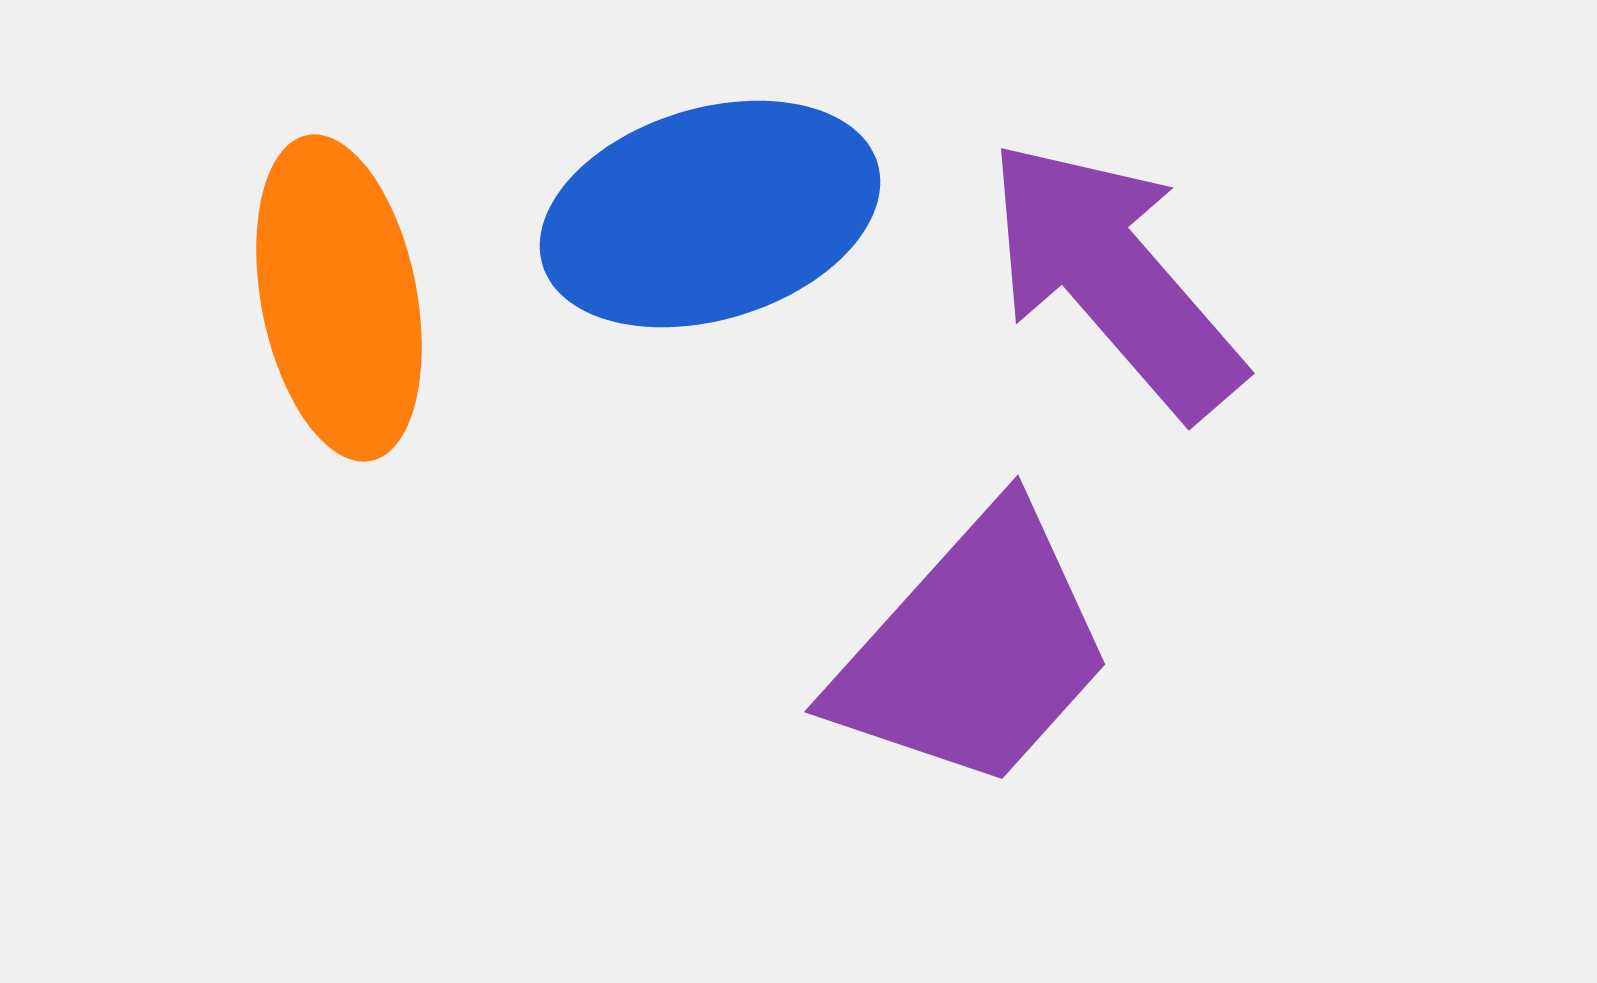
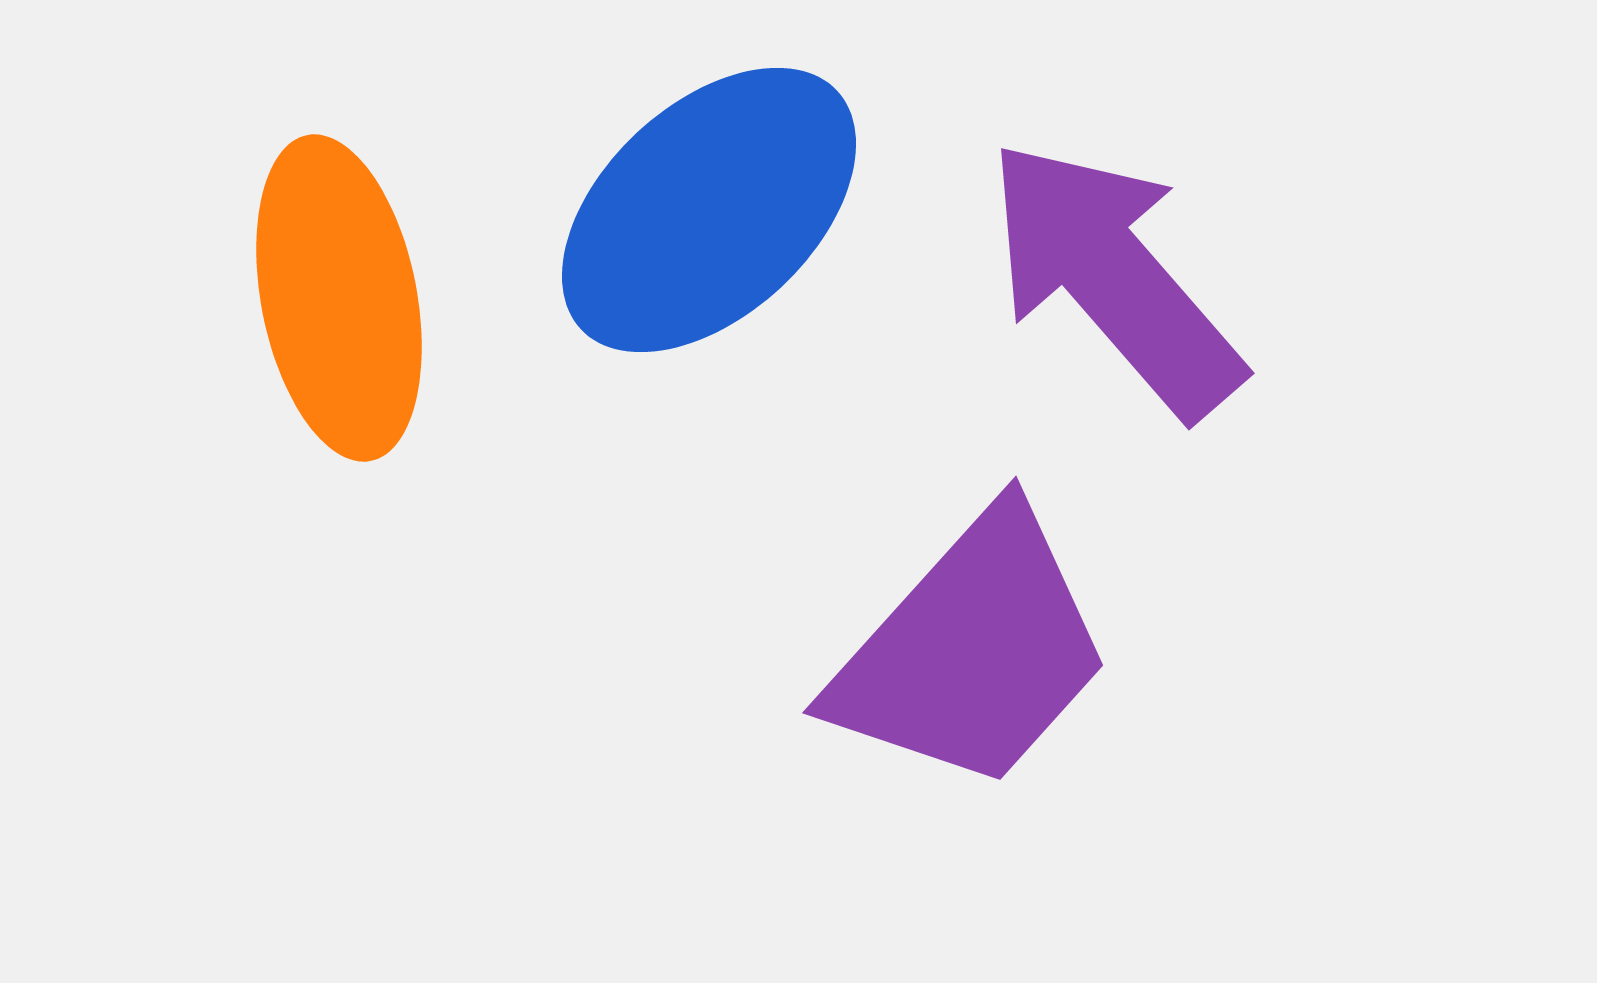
blue ellipse: moved 1 px left, 4 px up; rotated 26 degrees counterclockwise
purple trapezoid: moved 2 px left, 1 px down
